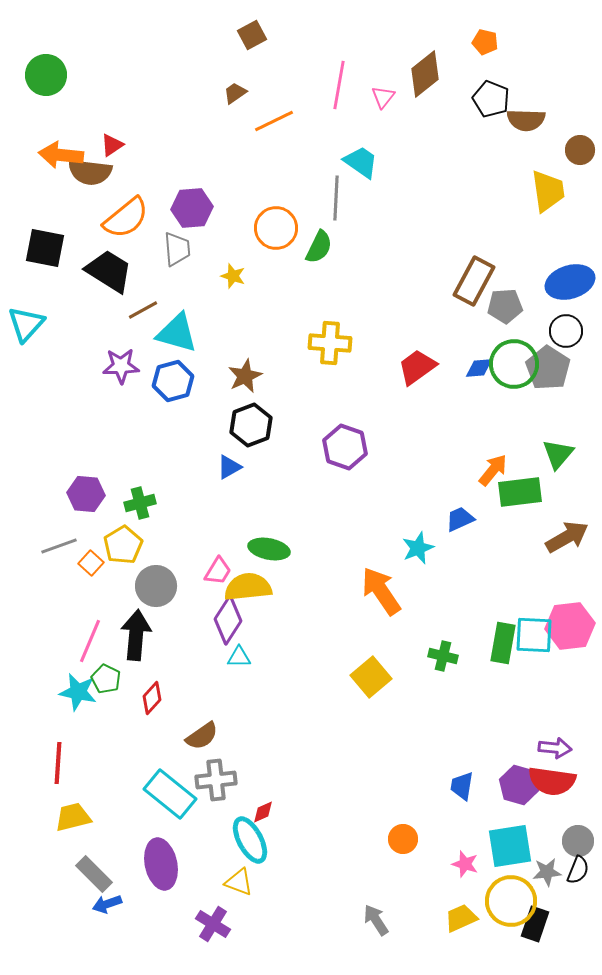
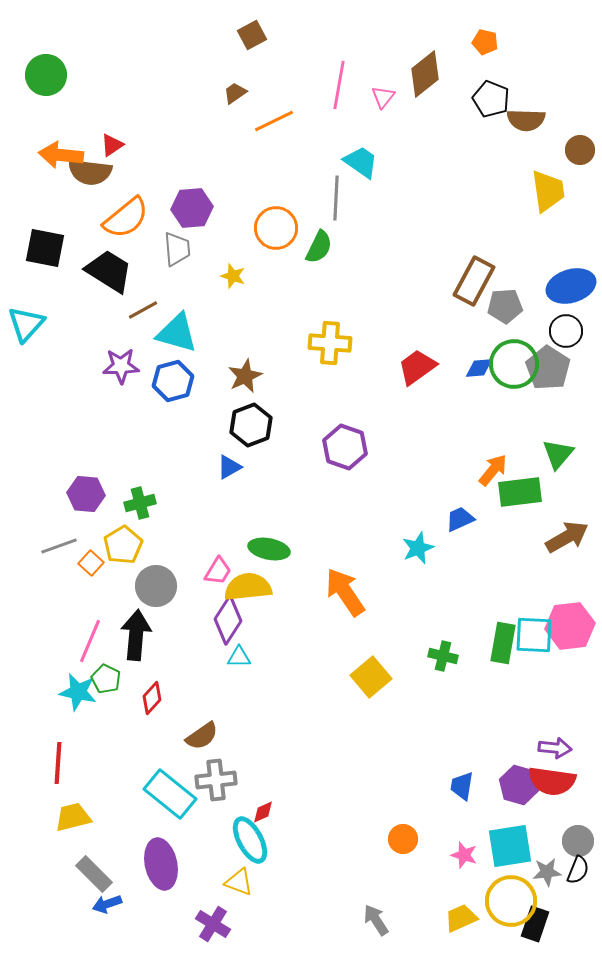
blue ellipse at (570, 282): moved 1 px right, 4 px down
orange arrow at (381, 591): moved 36 px left, 1 px down
pink star at (465, 864): moved 1 px left, 9 px up
